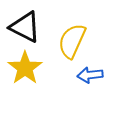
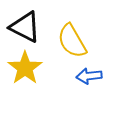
yellow semicircle: rotated 54 degrees counterclockwise
blue arrow: moved 1 px left, 1 px down
